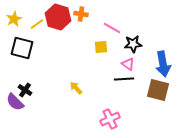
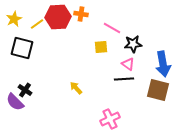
red hexagon: rotated 20 degrees counterclockwise
